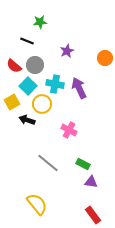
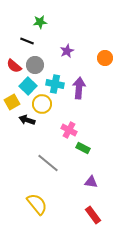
purple arrow: rotated 30 degrees clockwise
green rectangle: moved 16 px up
